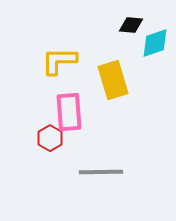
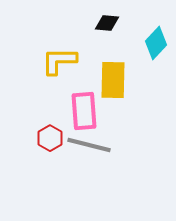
black diamond: moved 24 px left, 2 px up
cyan diamond: moved 1 px right; rotated 28 degrees counterclockwise
yellow rectangle: rotated 18 degrees clockwise
pink rectangle: moved 15 px right, 1 px up
gray line: moved 12 px left, 27 px up; rotated 15 degrees clockwise
